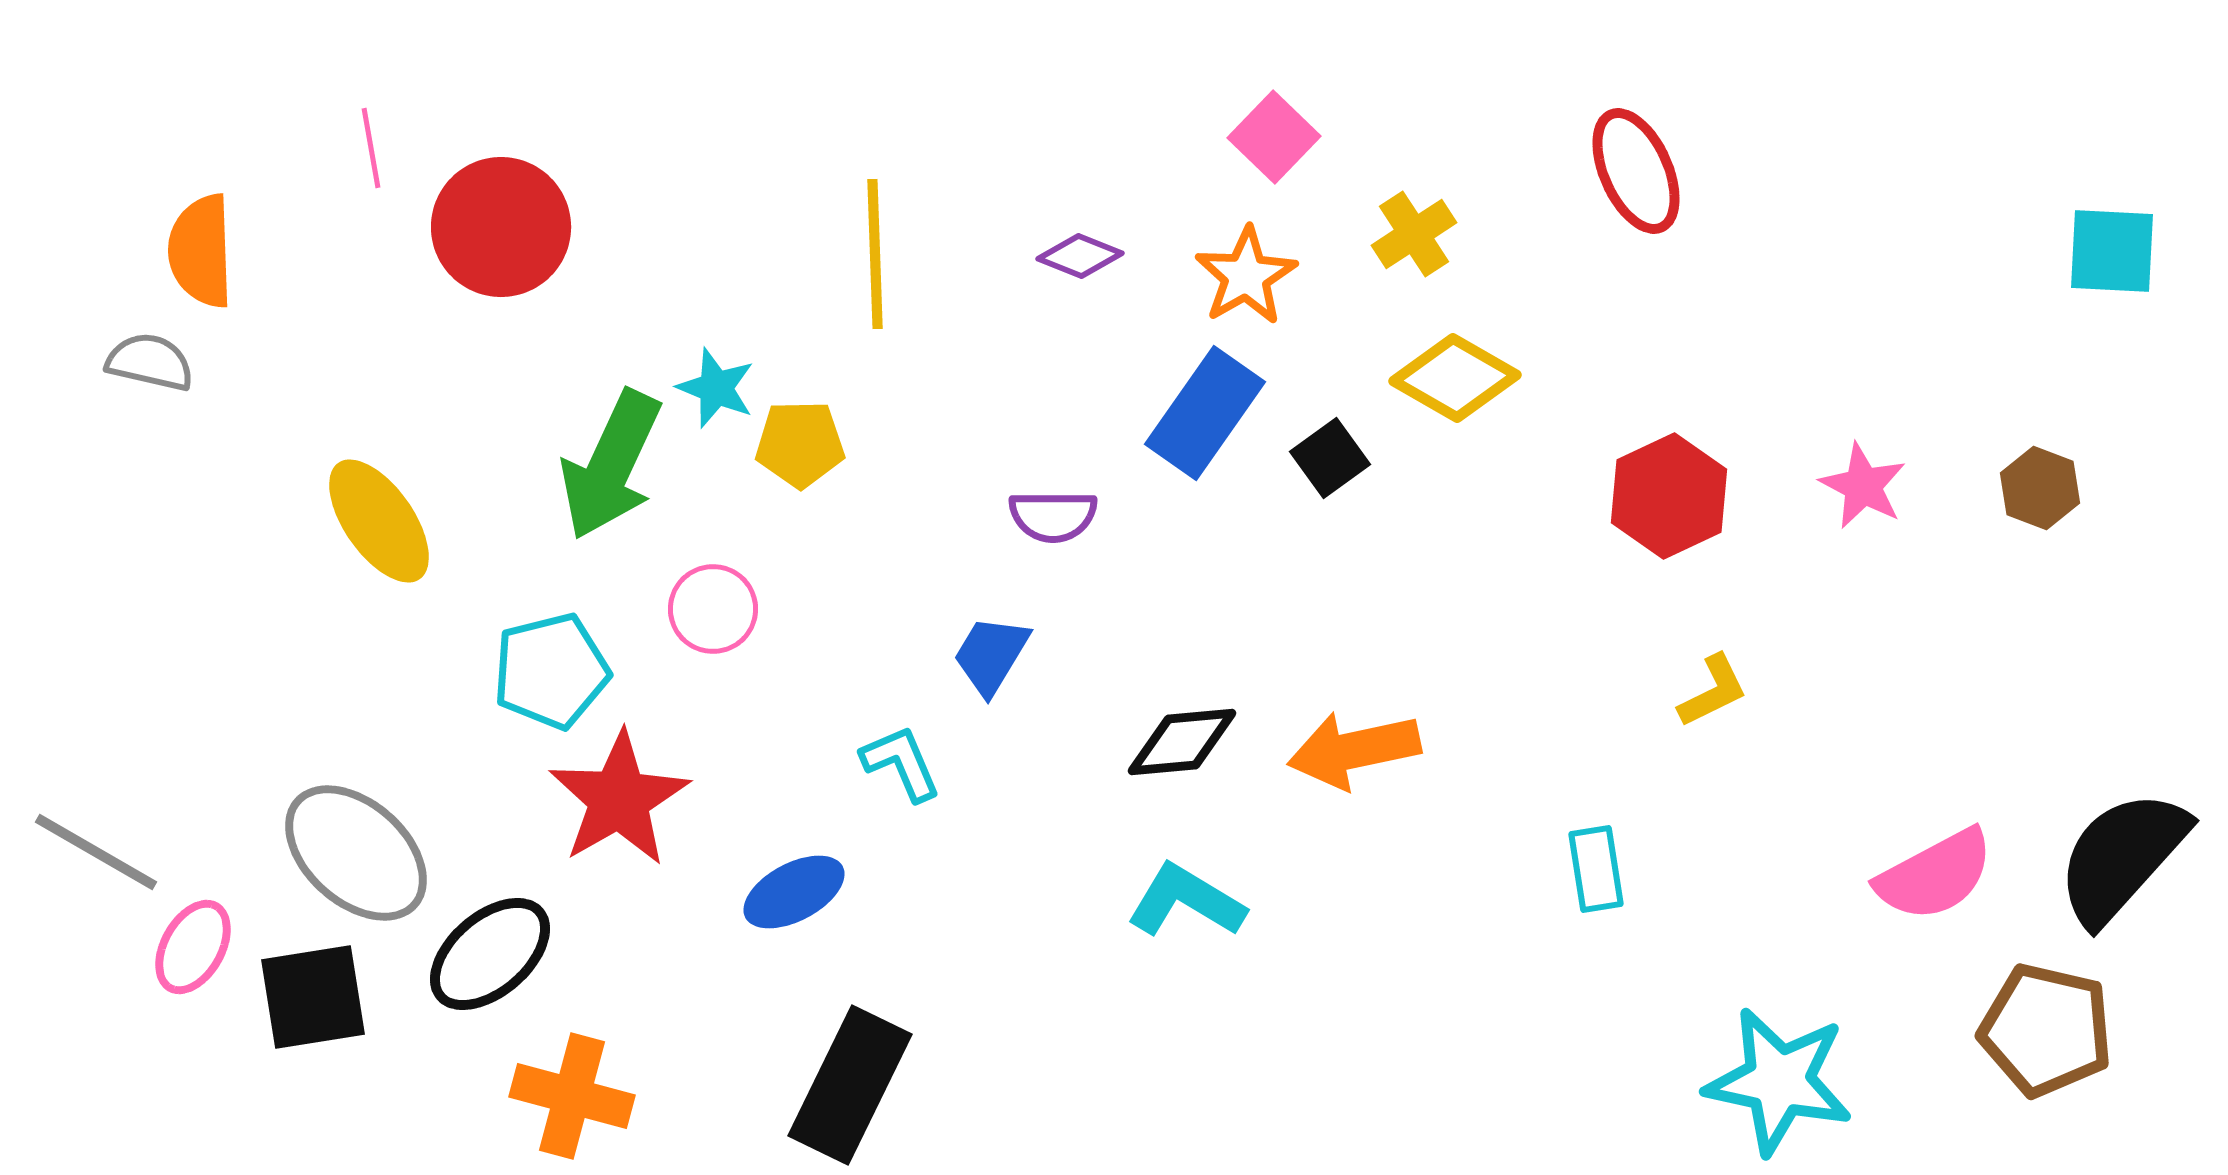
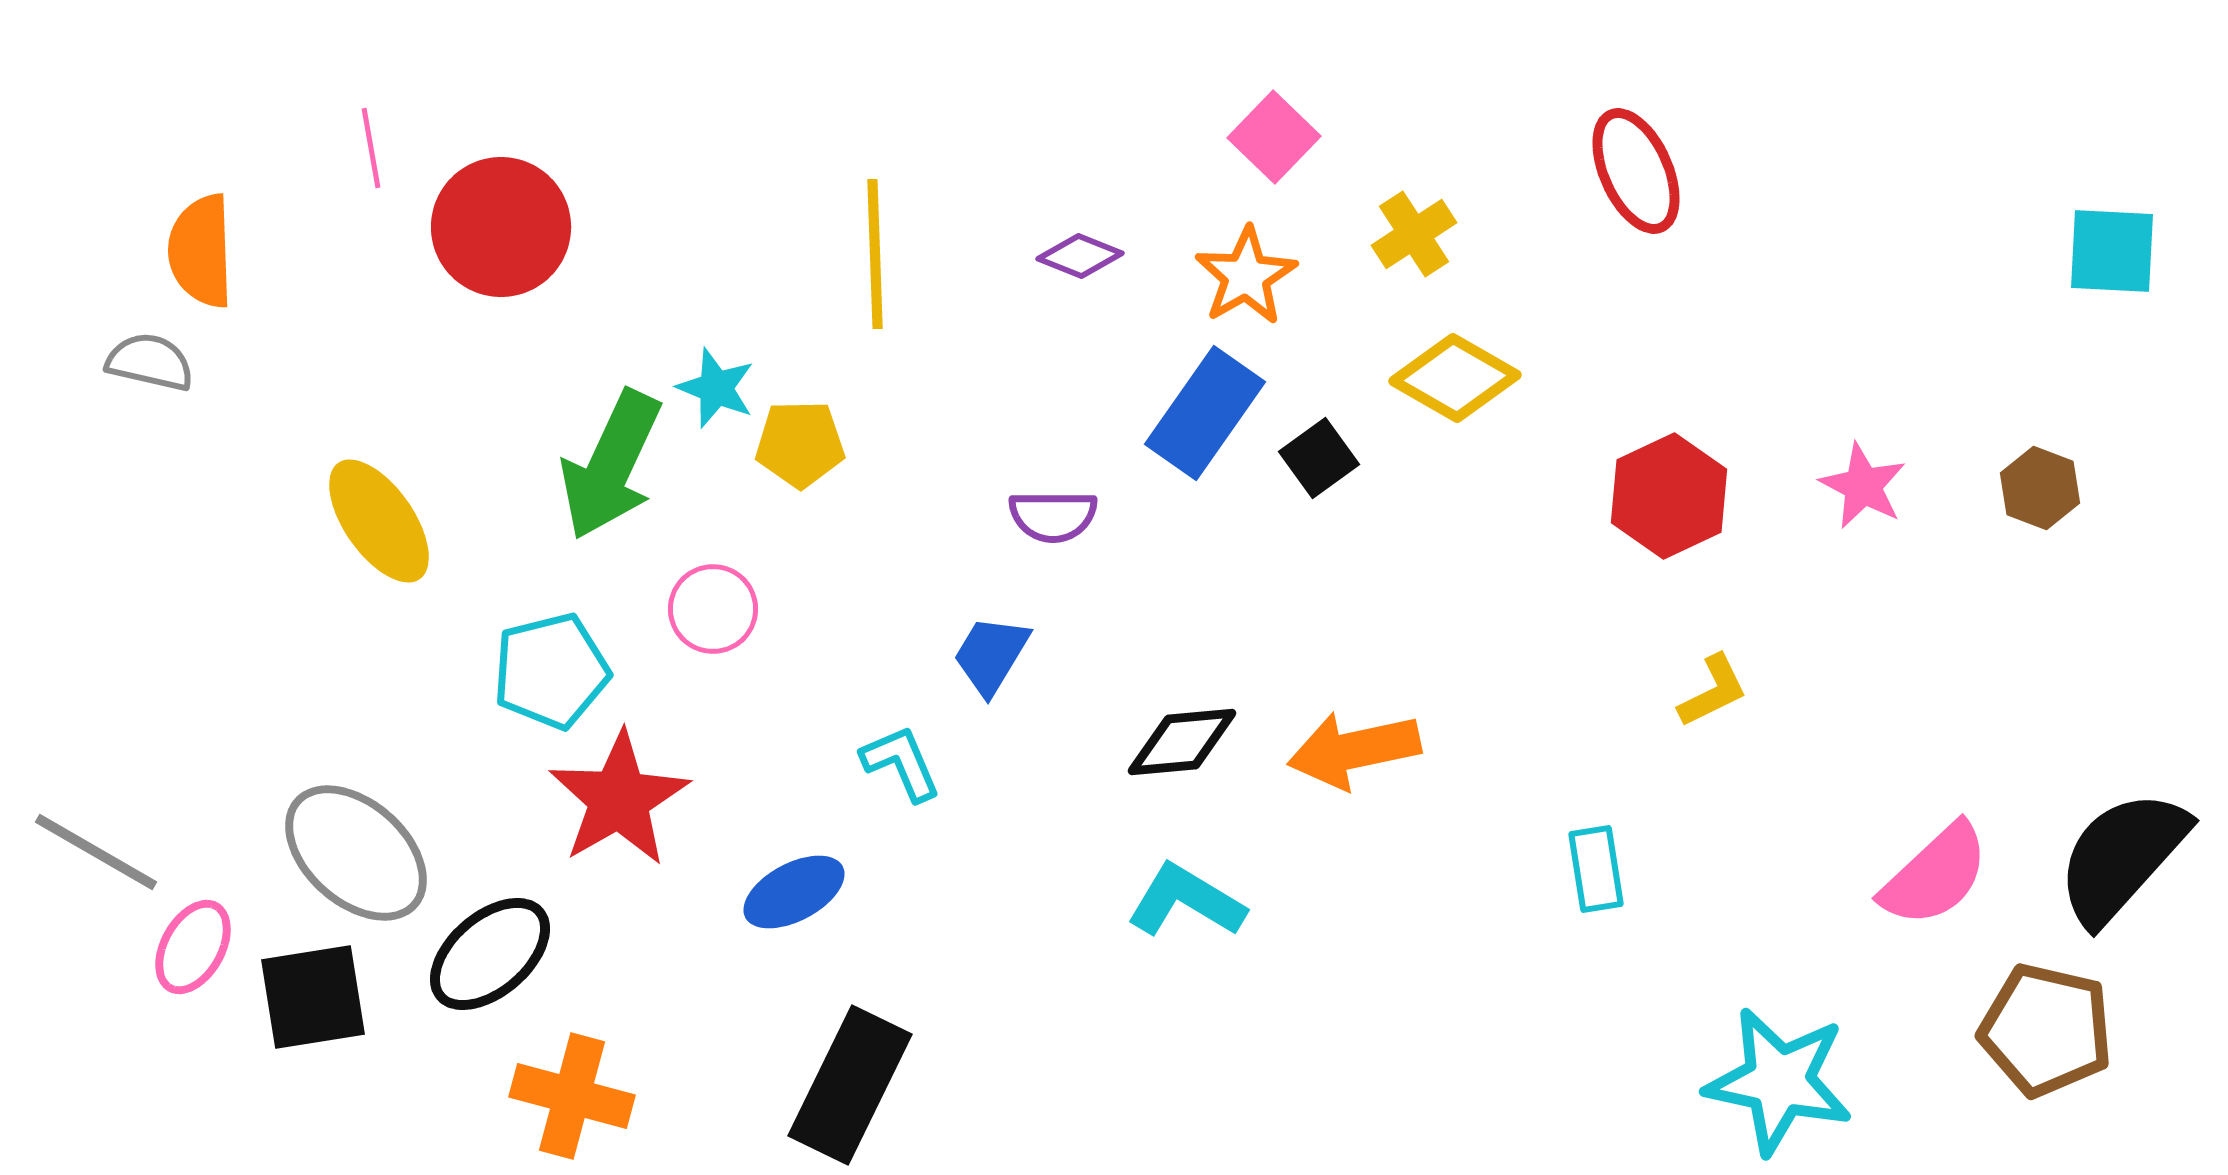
black square at (1330, 458): moved 11 px left
pink semicircle at (1935, 875): rotated 15 degrees counterclockwise
